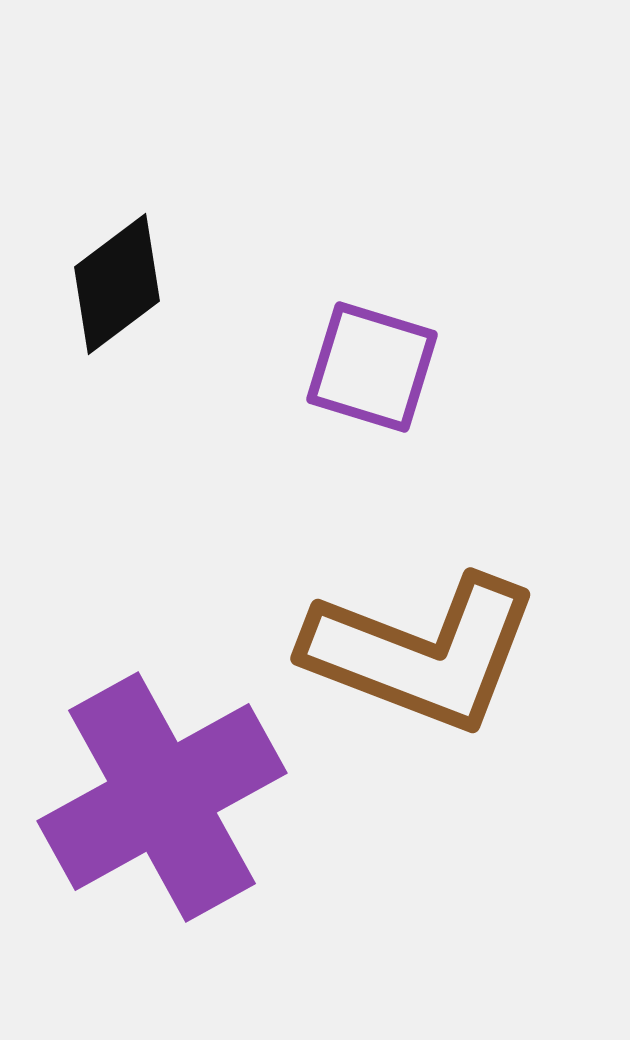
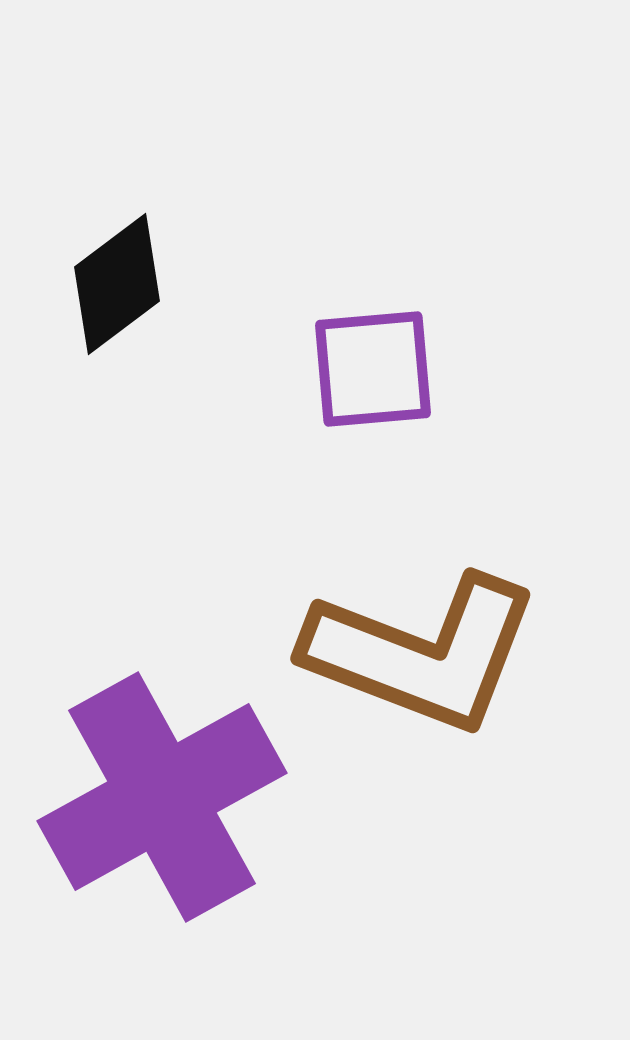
purple square: moved 1 px right, 2 px down; rotated 22 degrees counterclockwise
